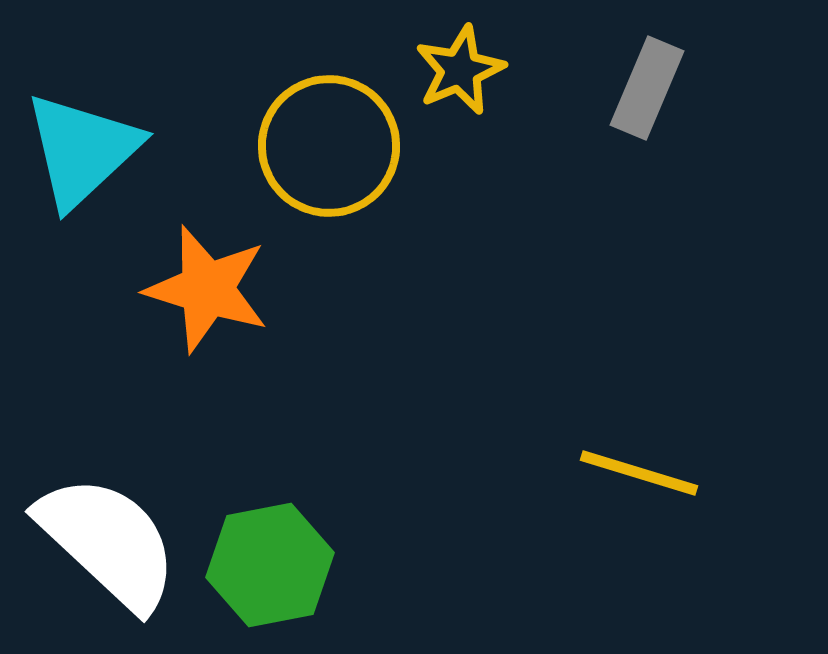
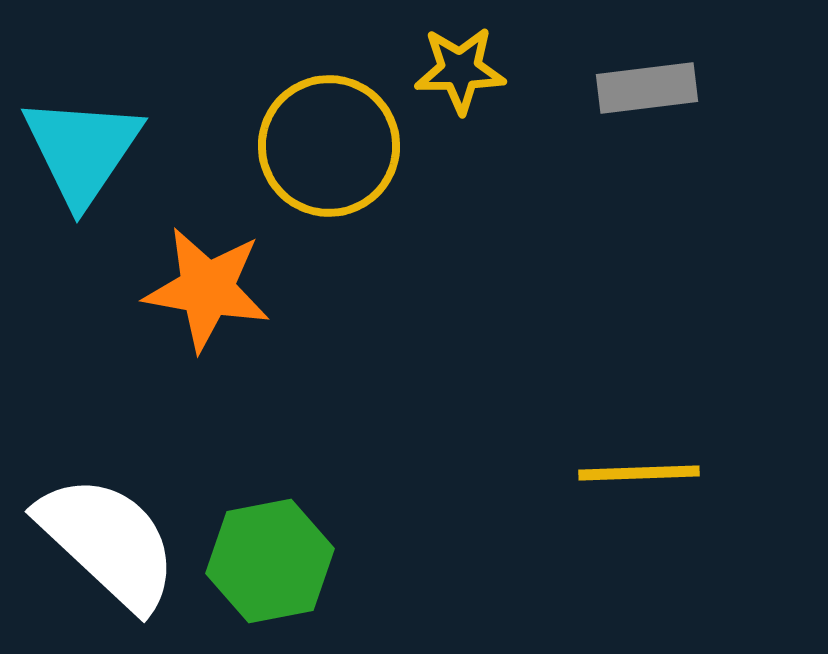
yellow star: rotated 22 degrees clockwise
gray rectangle: rotated 60 degrees clockwise
cyan triangle: rotated 13 degrees counterclockwise
orange star: rotated 7 degrees counterclockwise
yellow line: rotated 19 degrees counterclockwise
green hexagon: moved 4 px up
